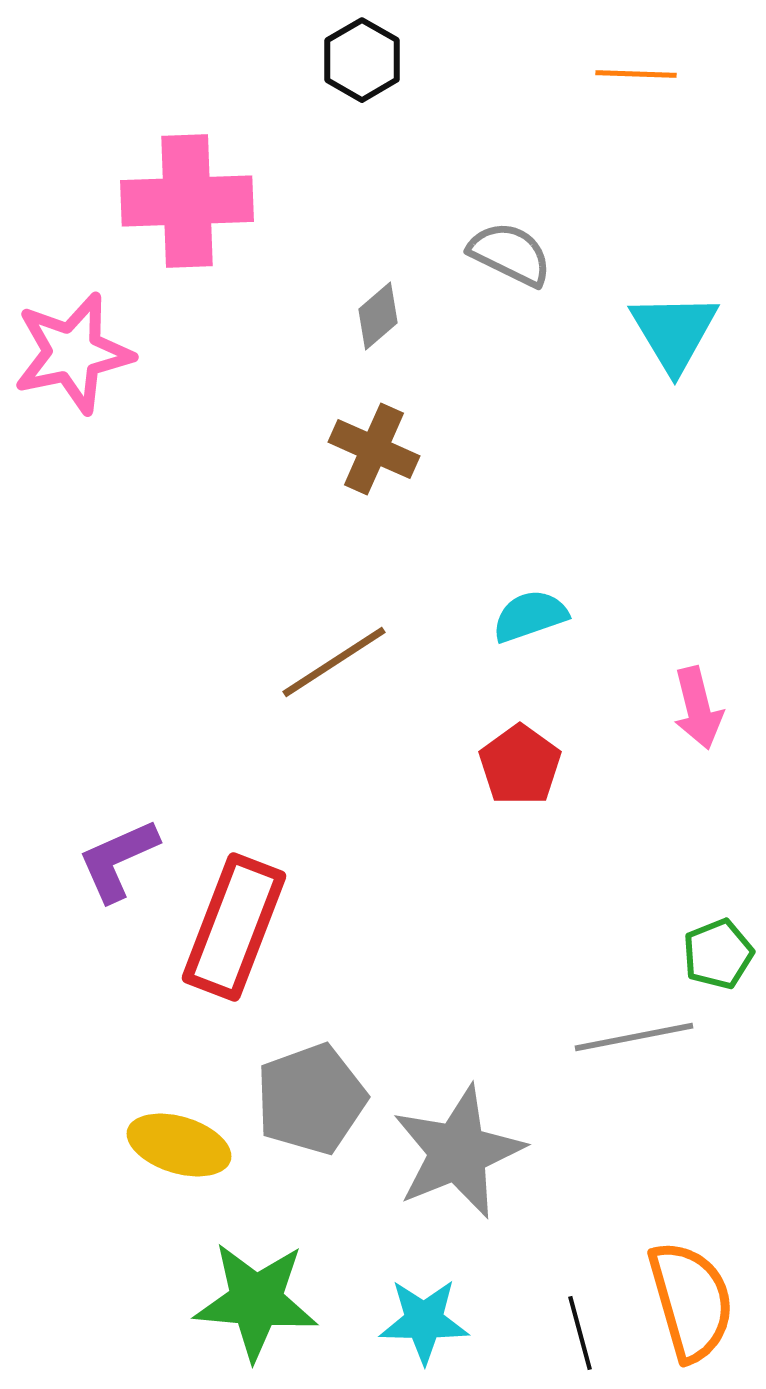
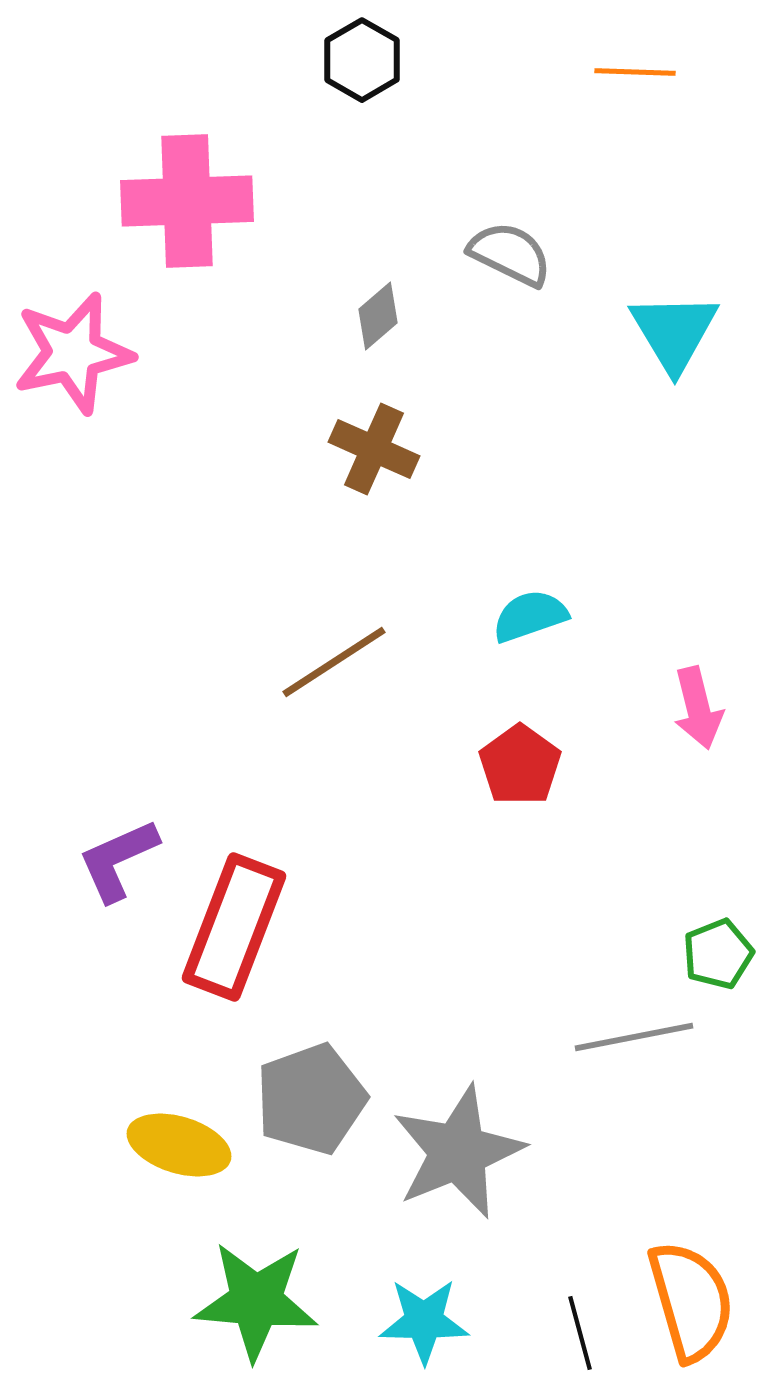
orange line: moved 1 px left, 2 px up
